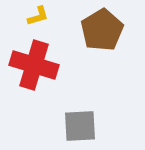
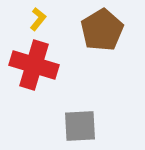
yellow L-shape: moved 3 px down; rotated 35 degrees counterclockwise
